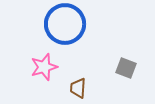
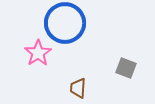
blue circle: moved 1 px up
pink star: moved 6 px left, 14 px up; rotated 16 degrees counterclockwise
